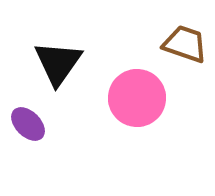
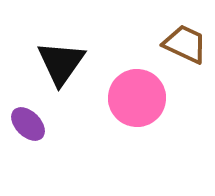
brown trapezoid: rotated 6 degrees clockwise
black triangle: moved 3 px right
